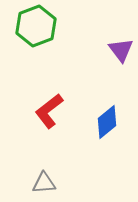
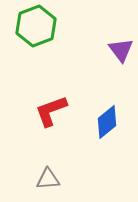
red L-shape: moved 2 px right; rotated 18 degrees clockwise
gray triangle: moved 4 px right, 4 px up
